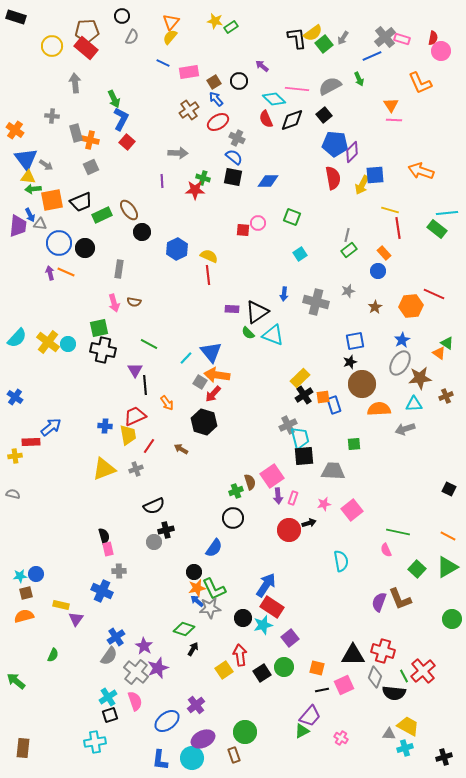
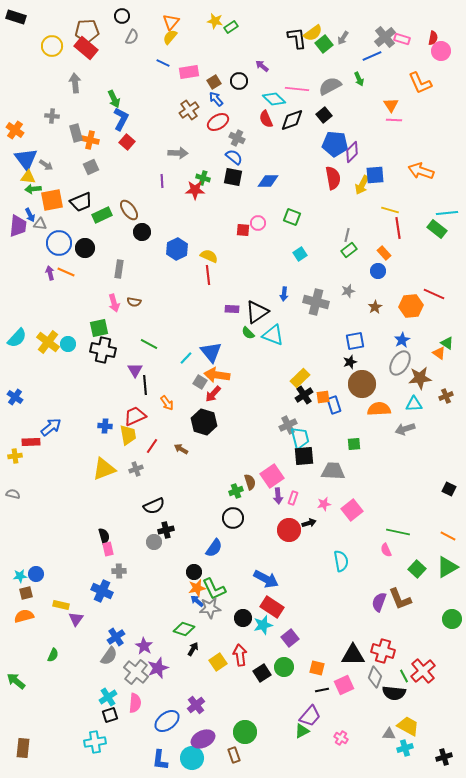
red line at (149, 446): moved 3 px right
blue arrow at (266, 585): moved 6 px up; rotated 85 degrees clockwise
yellow square at (224, 670): moved 6 px left, 8 px up
pink semicircle at (135, 701): moved 2 px down; rotated 24 degrees clockwise
